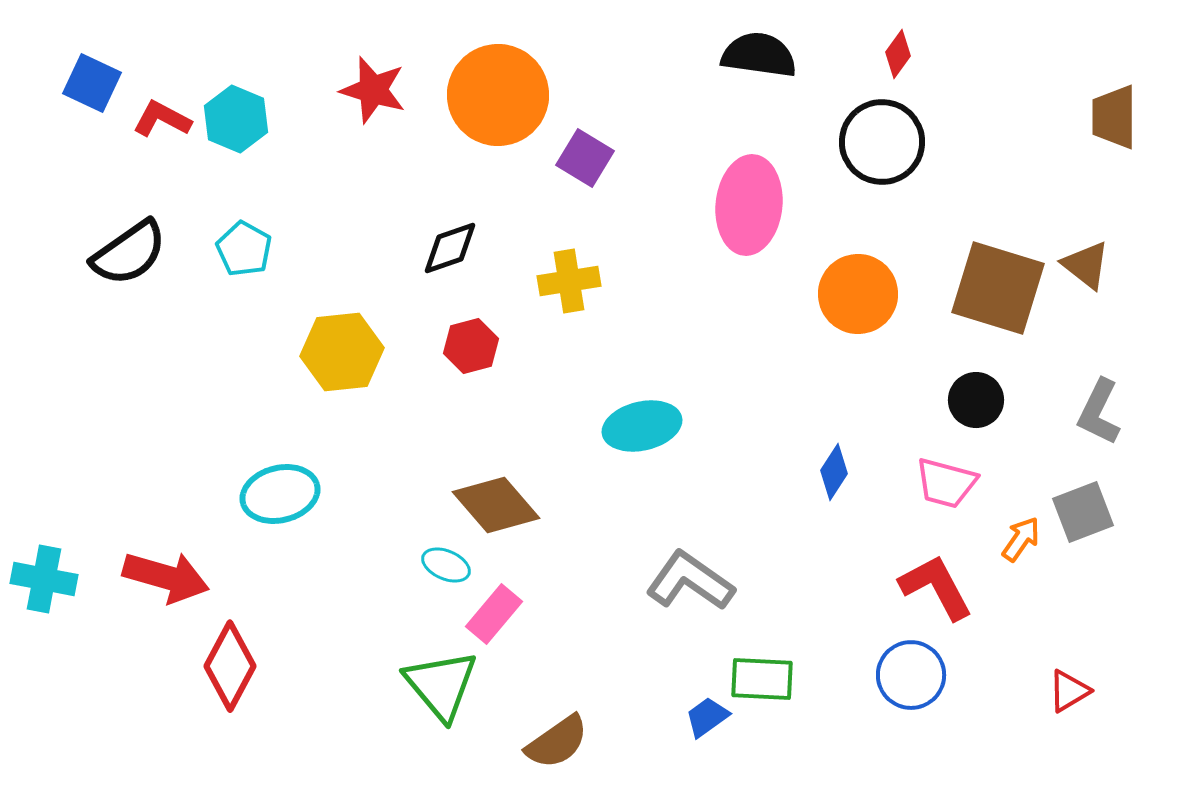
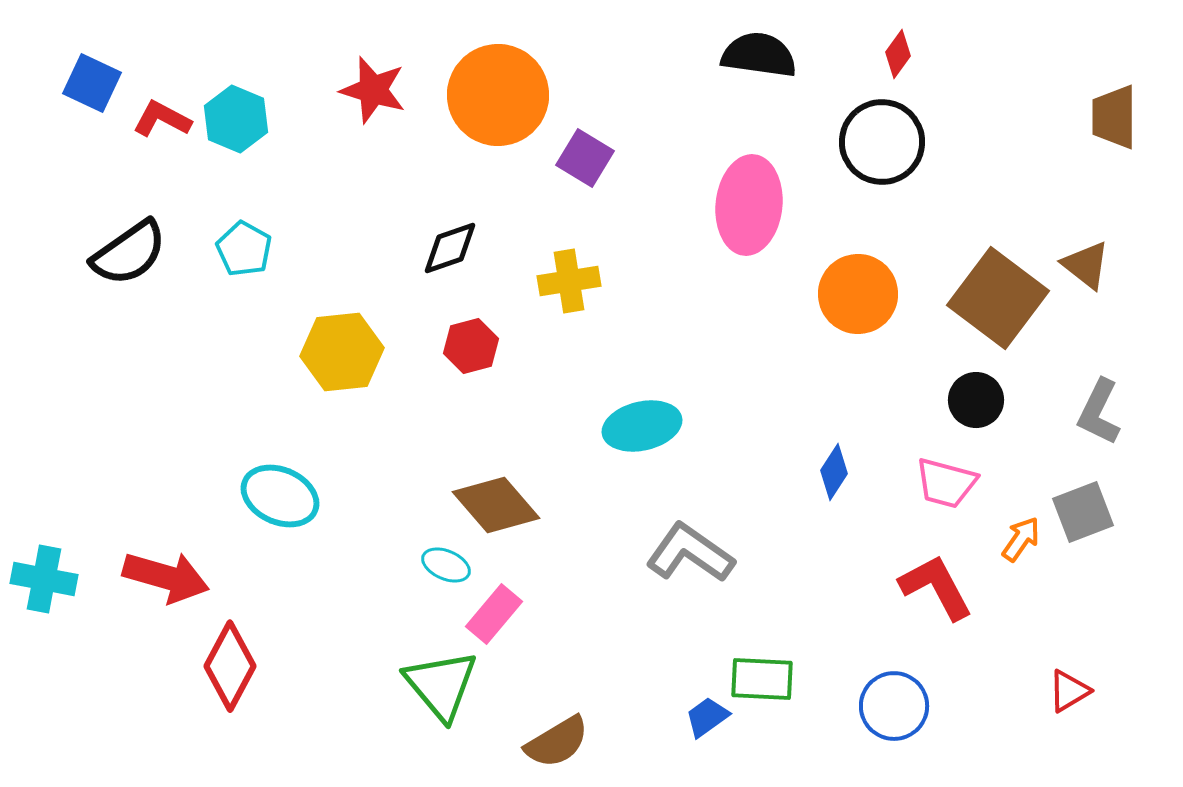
brown square at (998, 288): moved 10 px down; rotated 20 degrees clockwise
cyan ellipse at (280, 494): moved 2 px down; rotated 38 degrees clockwise
gray L-shape at (690, 581): moved 28 px up
blue circle at (911, 675): moved 17 px left, 31 px down
brown semicircle at (557, 742): rotated 4 degrees clockwise
